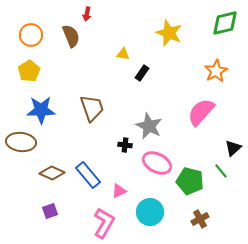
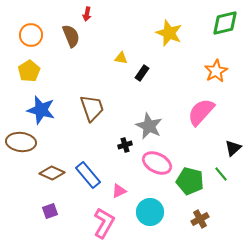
yellow triangle: moved 2 px left, 4 px down
blue star: rotated 16 degrees clockwise
black cross: rotated 24 degrees counterclockwise
green line: moved 3 px down
